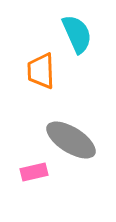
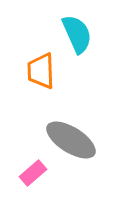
pink rectangle: moved 1 px left, 1 px down; rotated 28 degrees counterclockwise
